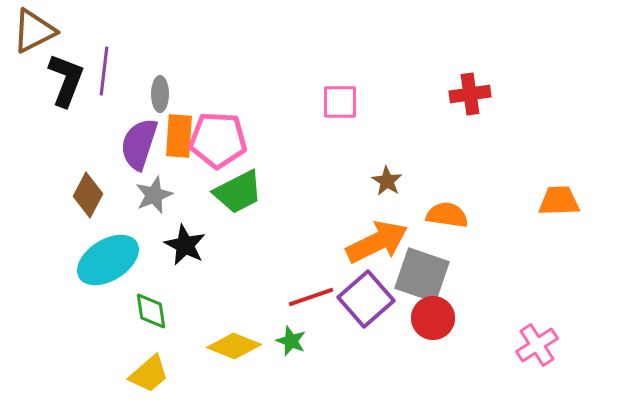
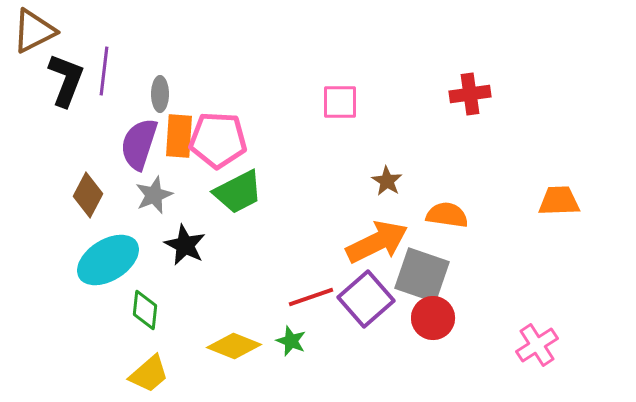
green diamond: moved 6 px left, 1 px up; rotated 15 degrees clockwise
